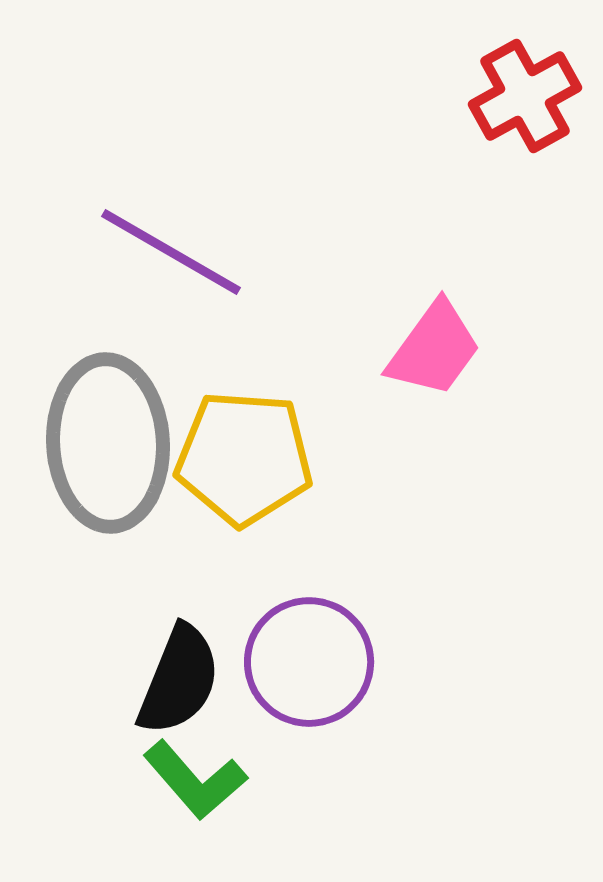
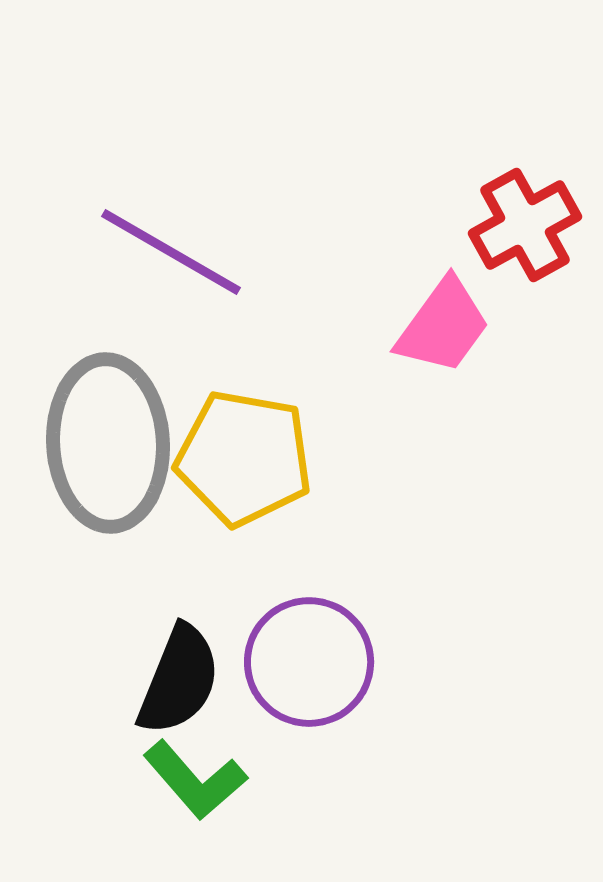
red cross: moved 129 px down
pink trapezoid: moved 9 px right, 23 px up
yellow pentagon: rotated 6 degrees clockwise
